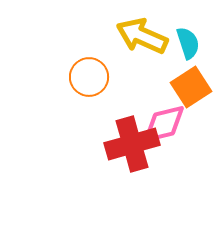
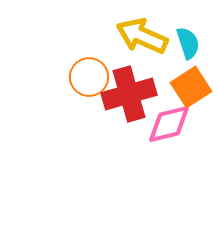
pink diamond: moved 5 px right
red cross: moved 3 px left, 50 px up
